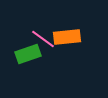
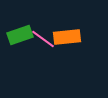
green rectangle: moved 8 px left, 19 px up
